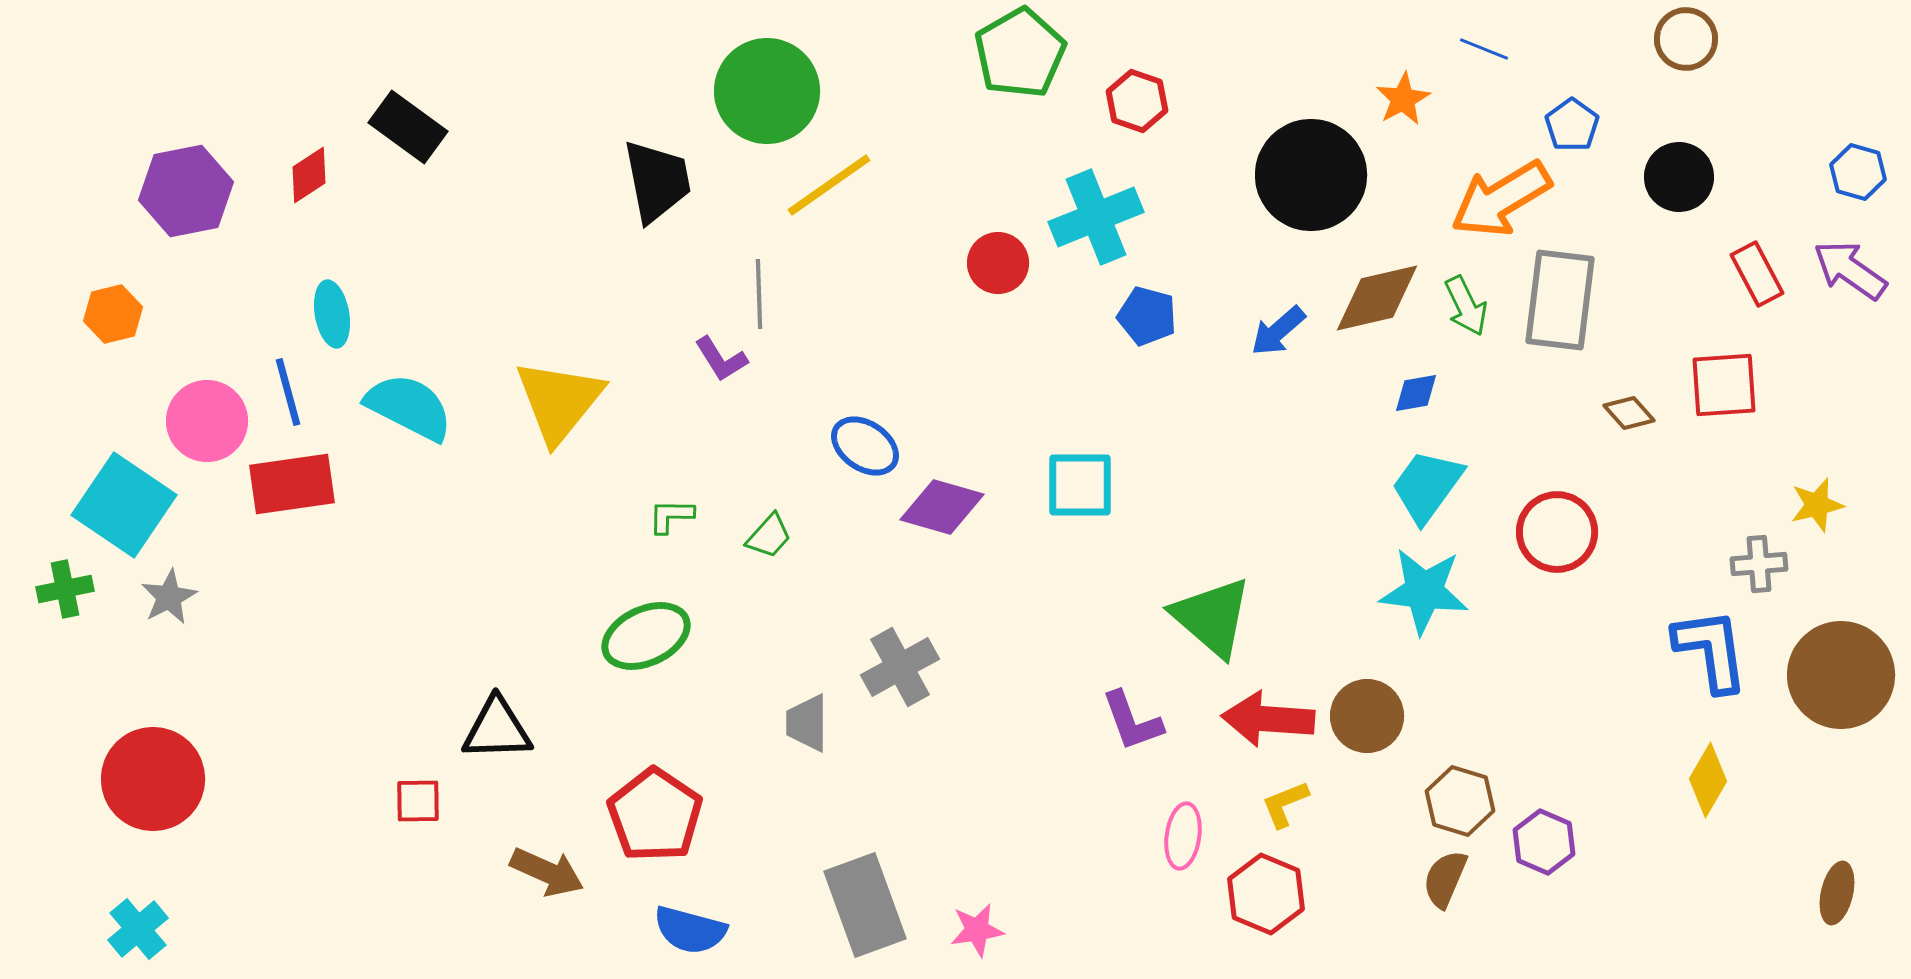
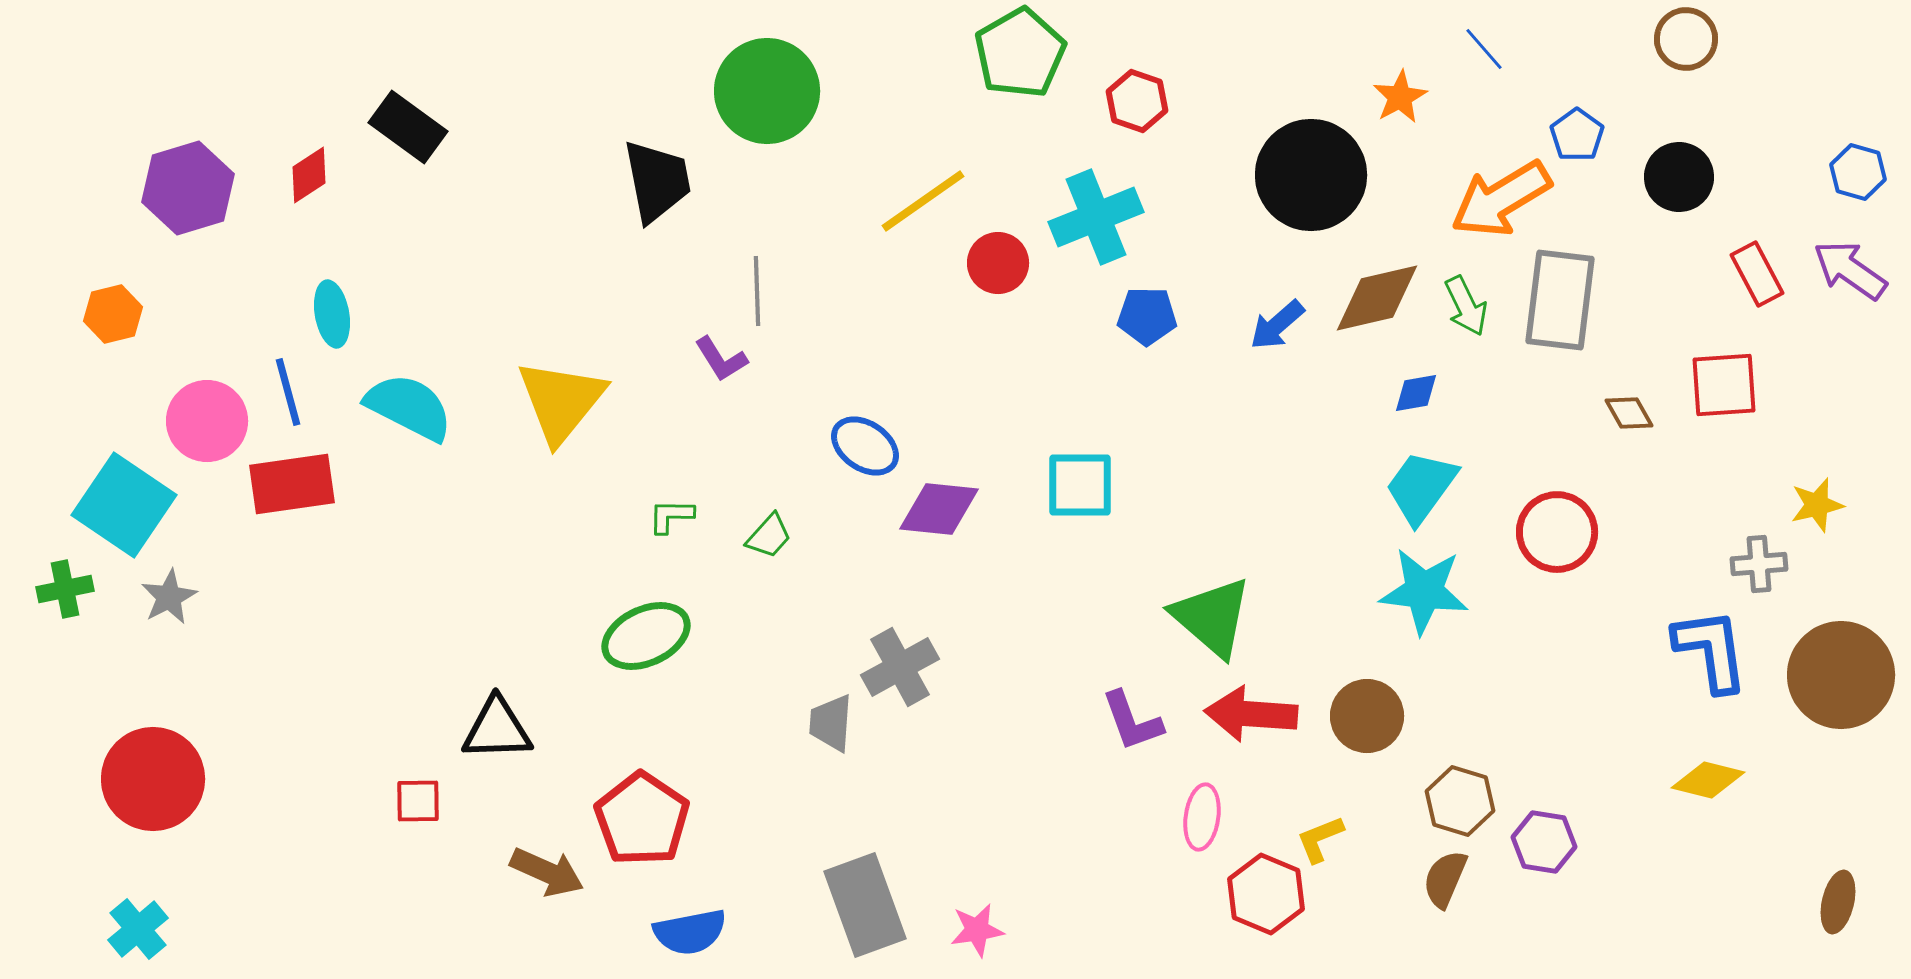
blue line at (1484, 49): rotated 27 degrees clockwise
orange star at (1403, 99): moved 3 px left, 2 px up
blue pentagon at (1572, 125): moved 5 px right, 10 px down
yellow line at (829, 185): moved 94 px right, 16 px down
purple hexagon at (186, 191): moved 2 px right, 3 px up; rotated 6 degrees counterclockwise
gray line at (759, 294): moved 2 px left, 3 px up
blue pentagon at (1147, 316): rotated 14 degrees counterclockwise
blue arrow at (1278, 331): moved 1 px left, 6 px up
yellow triangle at (559, 401): moved 2 px right
brown diamond at (1629, 413): rotated 12 degrees clockwise
cyan trapezoid at (1427, 486): moved 6 px left, 1 px down
purple diamond at (942, 507): moved 3 px left, 2 px down; rotated 10 degrees counterclockwise
red arrow at (1268, 719): moved 17 px left, 5 px up
gray trapezoid at (807, 723): moved 24 px right; rotated 4 degrees clockwise
yellow diamond at (1708, 780): rotated 74 degrees clockwise
yellow L-shape at (1285, 804): moved 35 px right, 35 px down
red pentagon at (655, 815): moved 13 px left, 4 px down
pink ellipse at (1183, 836): moved 19 px right, 19 px up
purple hexagon at (1544, 842): rotated 14 degrees counterclockwise
brown ellipse at (1837, 893): moved 1 px right, 9 px down
blue semicircle at (690, 930): moved 2 px down; rotated 26 degrees counterclockwise
